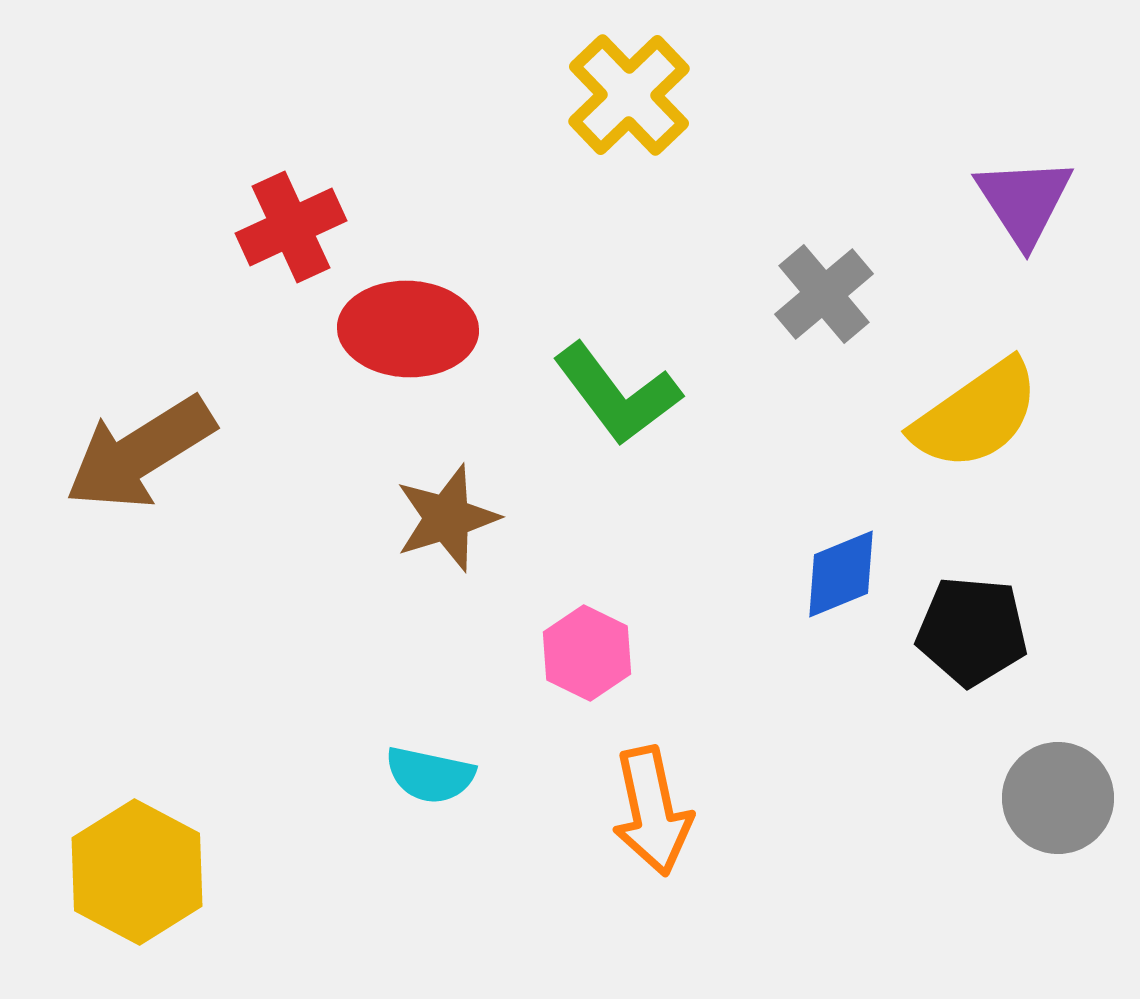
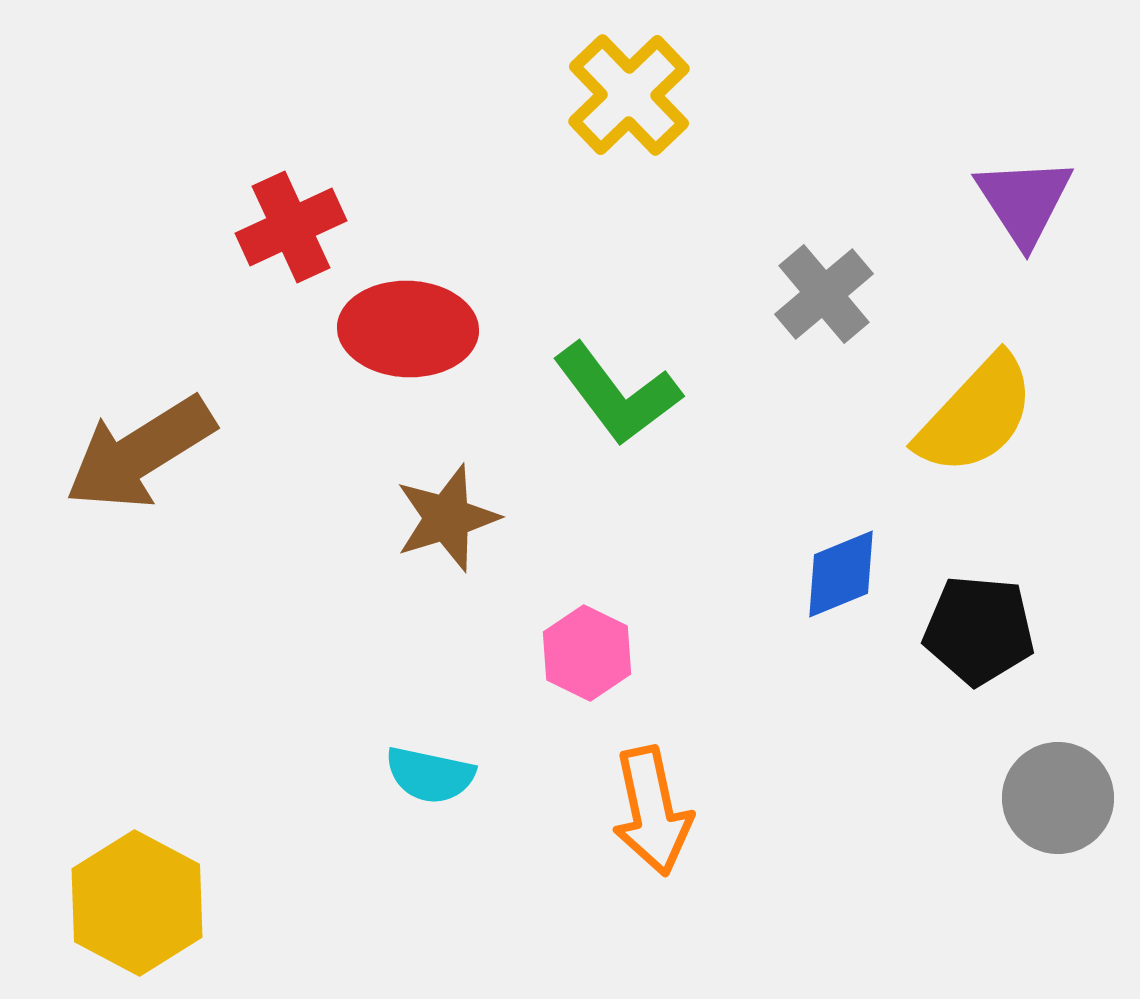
yellow semicircle: rotated 12 degrees counterclockwise
black pentagon: moved 7 px right, 1 px up
yellow hexagon: moved 31 px down
